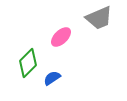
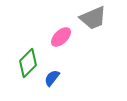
gray trapezoid: moved 6 px left
blue semicircle: rotated 18 degrees counterclockwise
